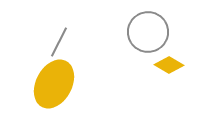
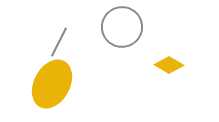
gray circle: moved 26 px left, 5 px up
yellow ellipse: moved 2 px left
